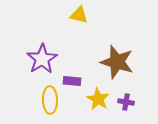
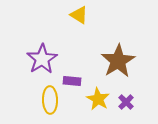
yellow triangle: rotated 18 degrees clockwise
brown star: moved 1 px right, 1 px up; rotated 24 degrees clockwise
purple cross: rotated 35 degrees clockwise
